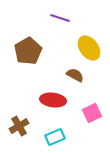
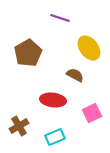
brown pentagon: moved 2 px down
